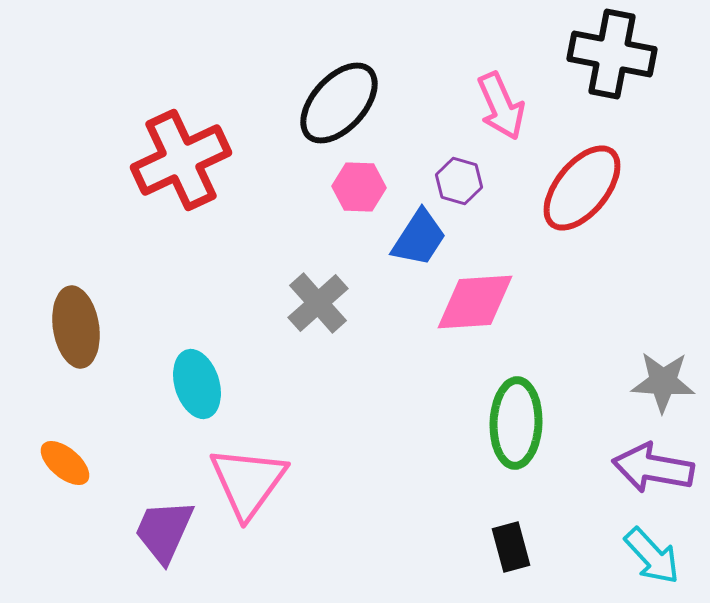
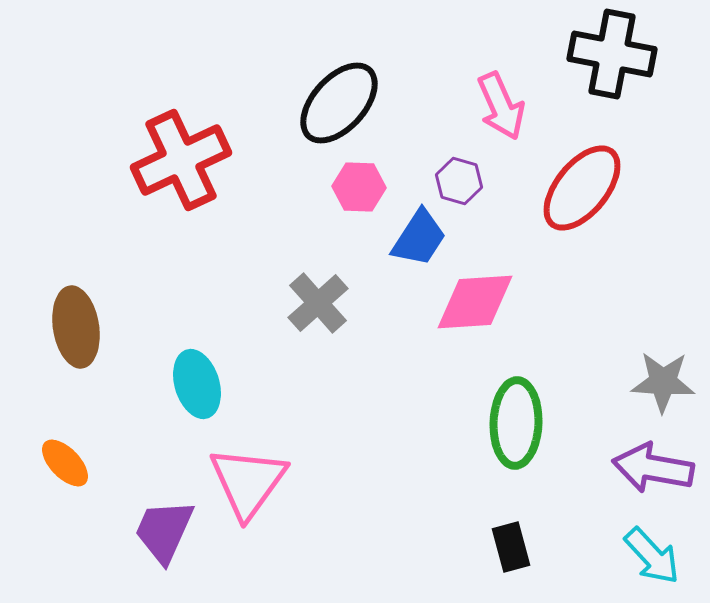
orange ellipse: rotated 6 degrees clockwise
